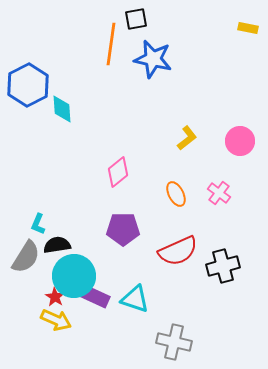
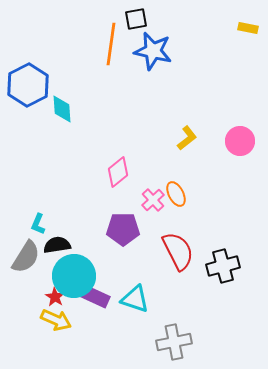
blue star: moved 8 px up
pink cross: moved 66 px left, 7 px down; rotated 10 degrees clockwise
red semicircle: rotated 93 degrees counterclockwise
gray cross: rotated 24 degrees counterclockwise
